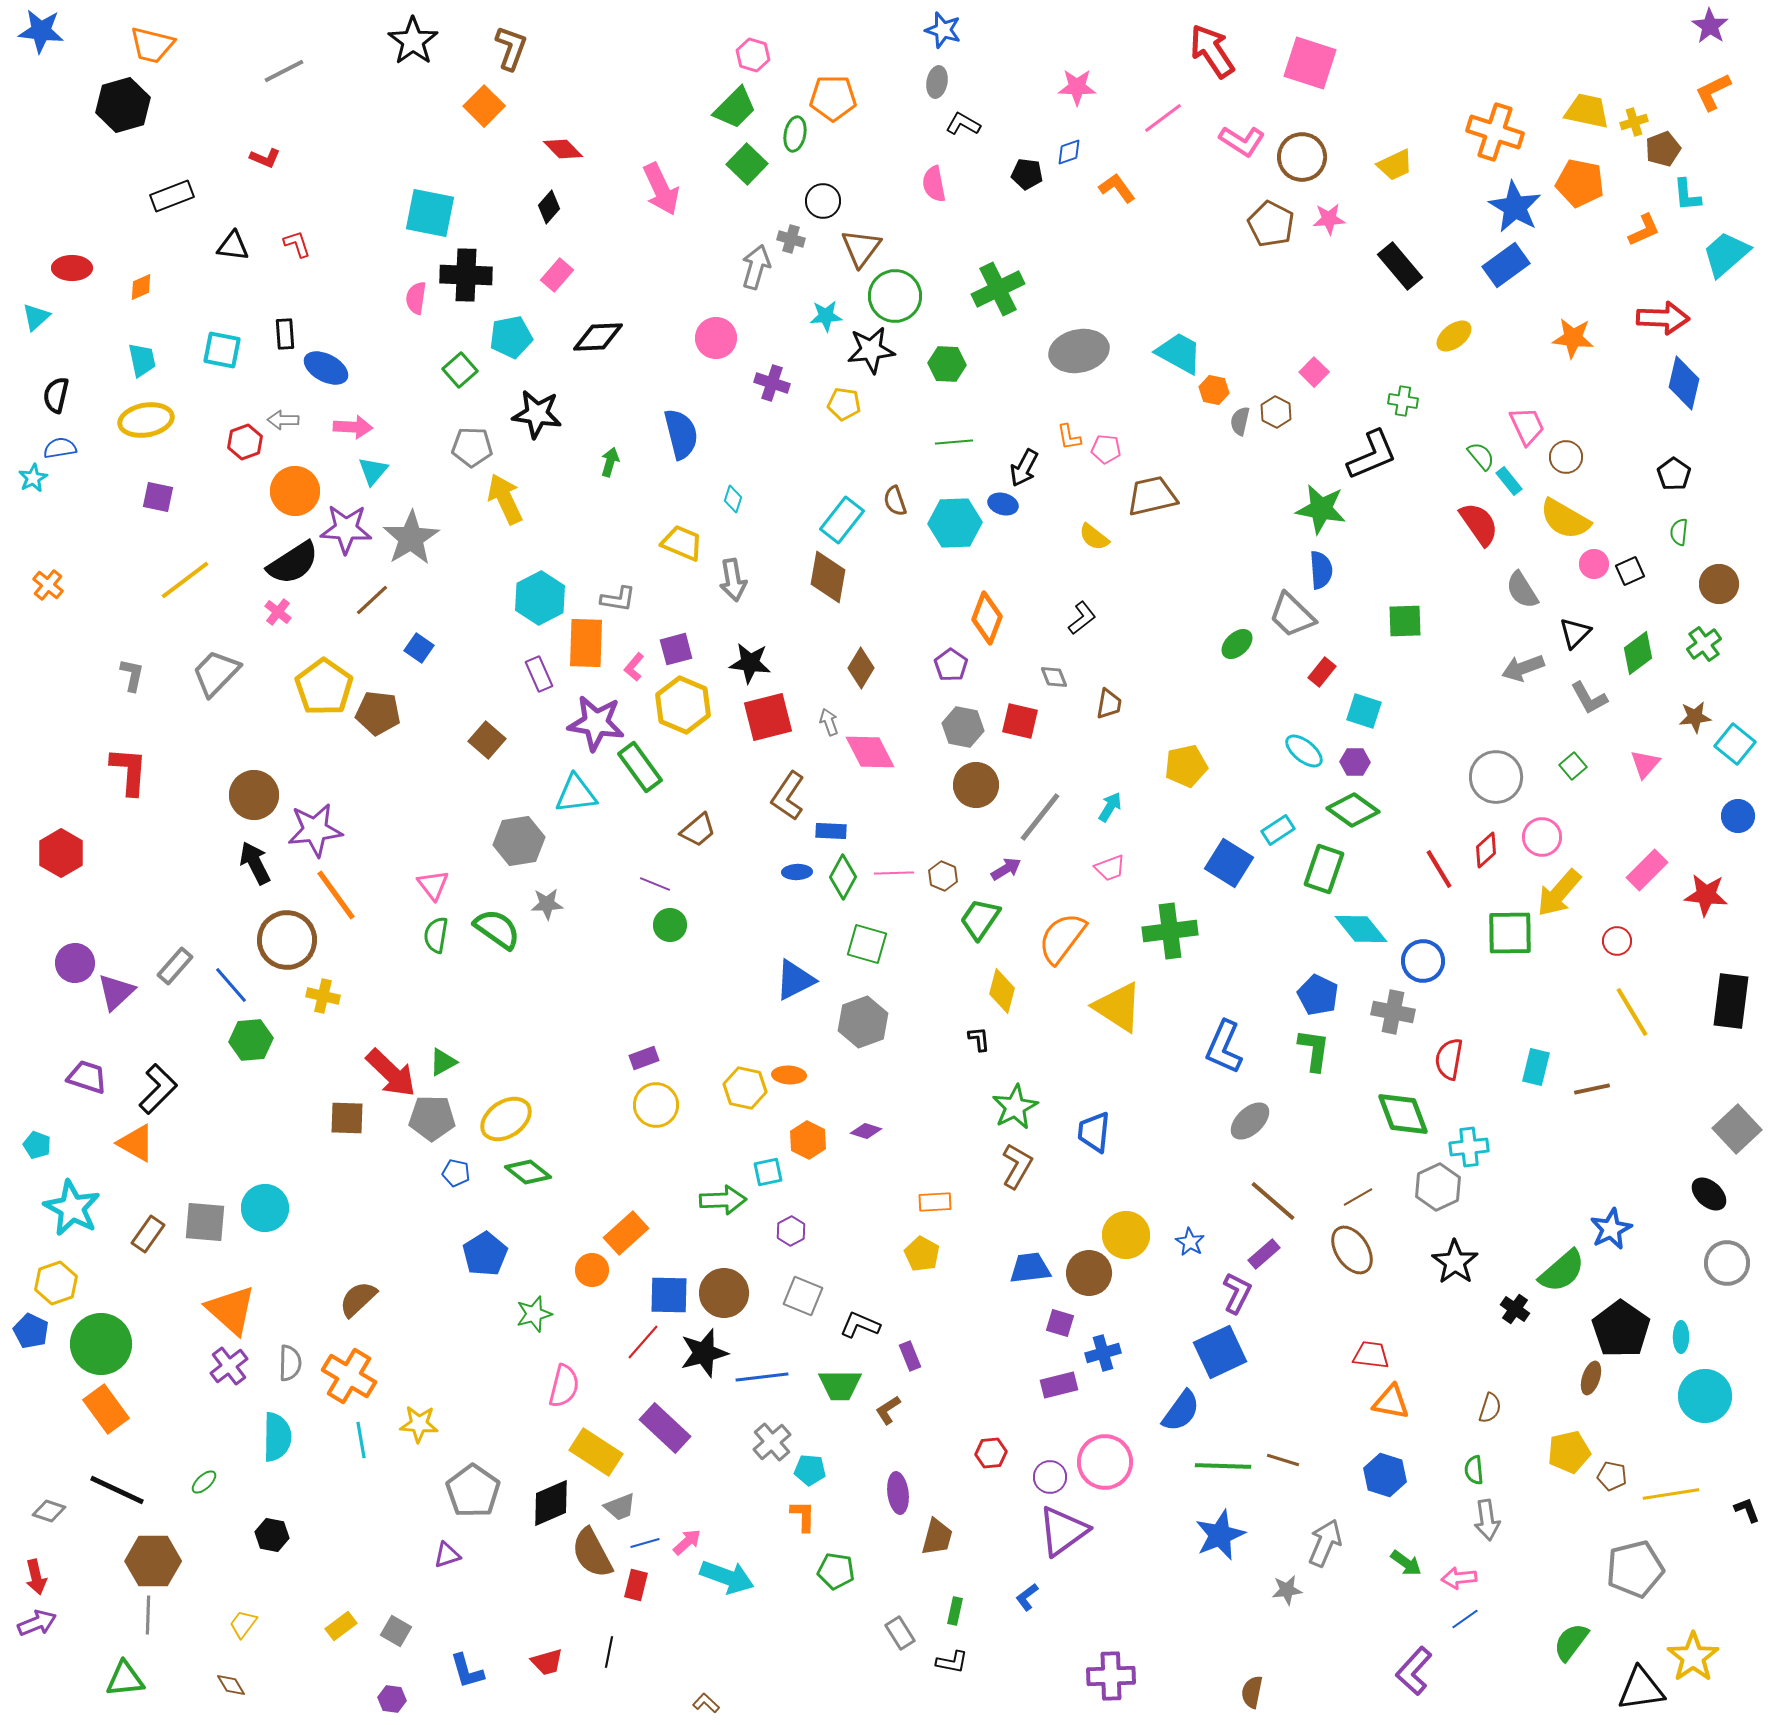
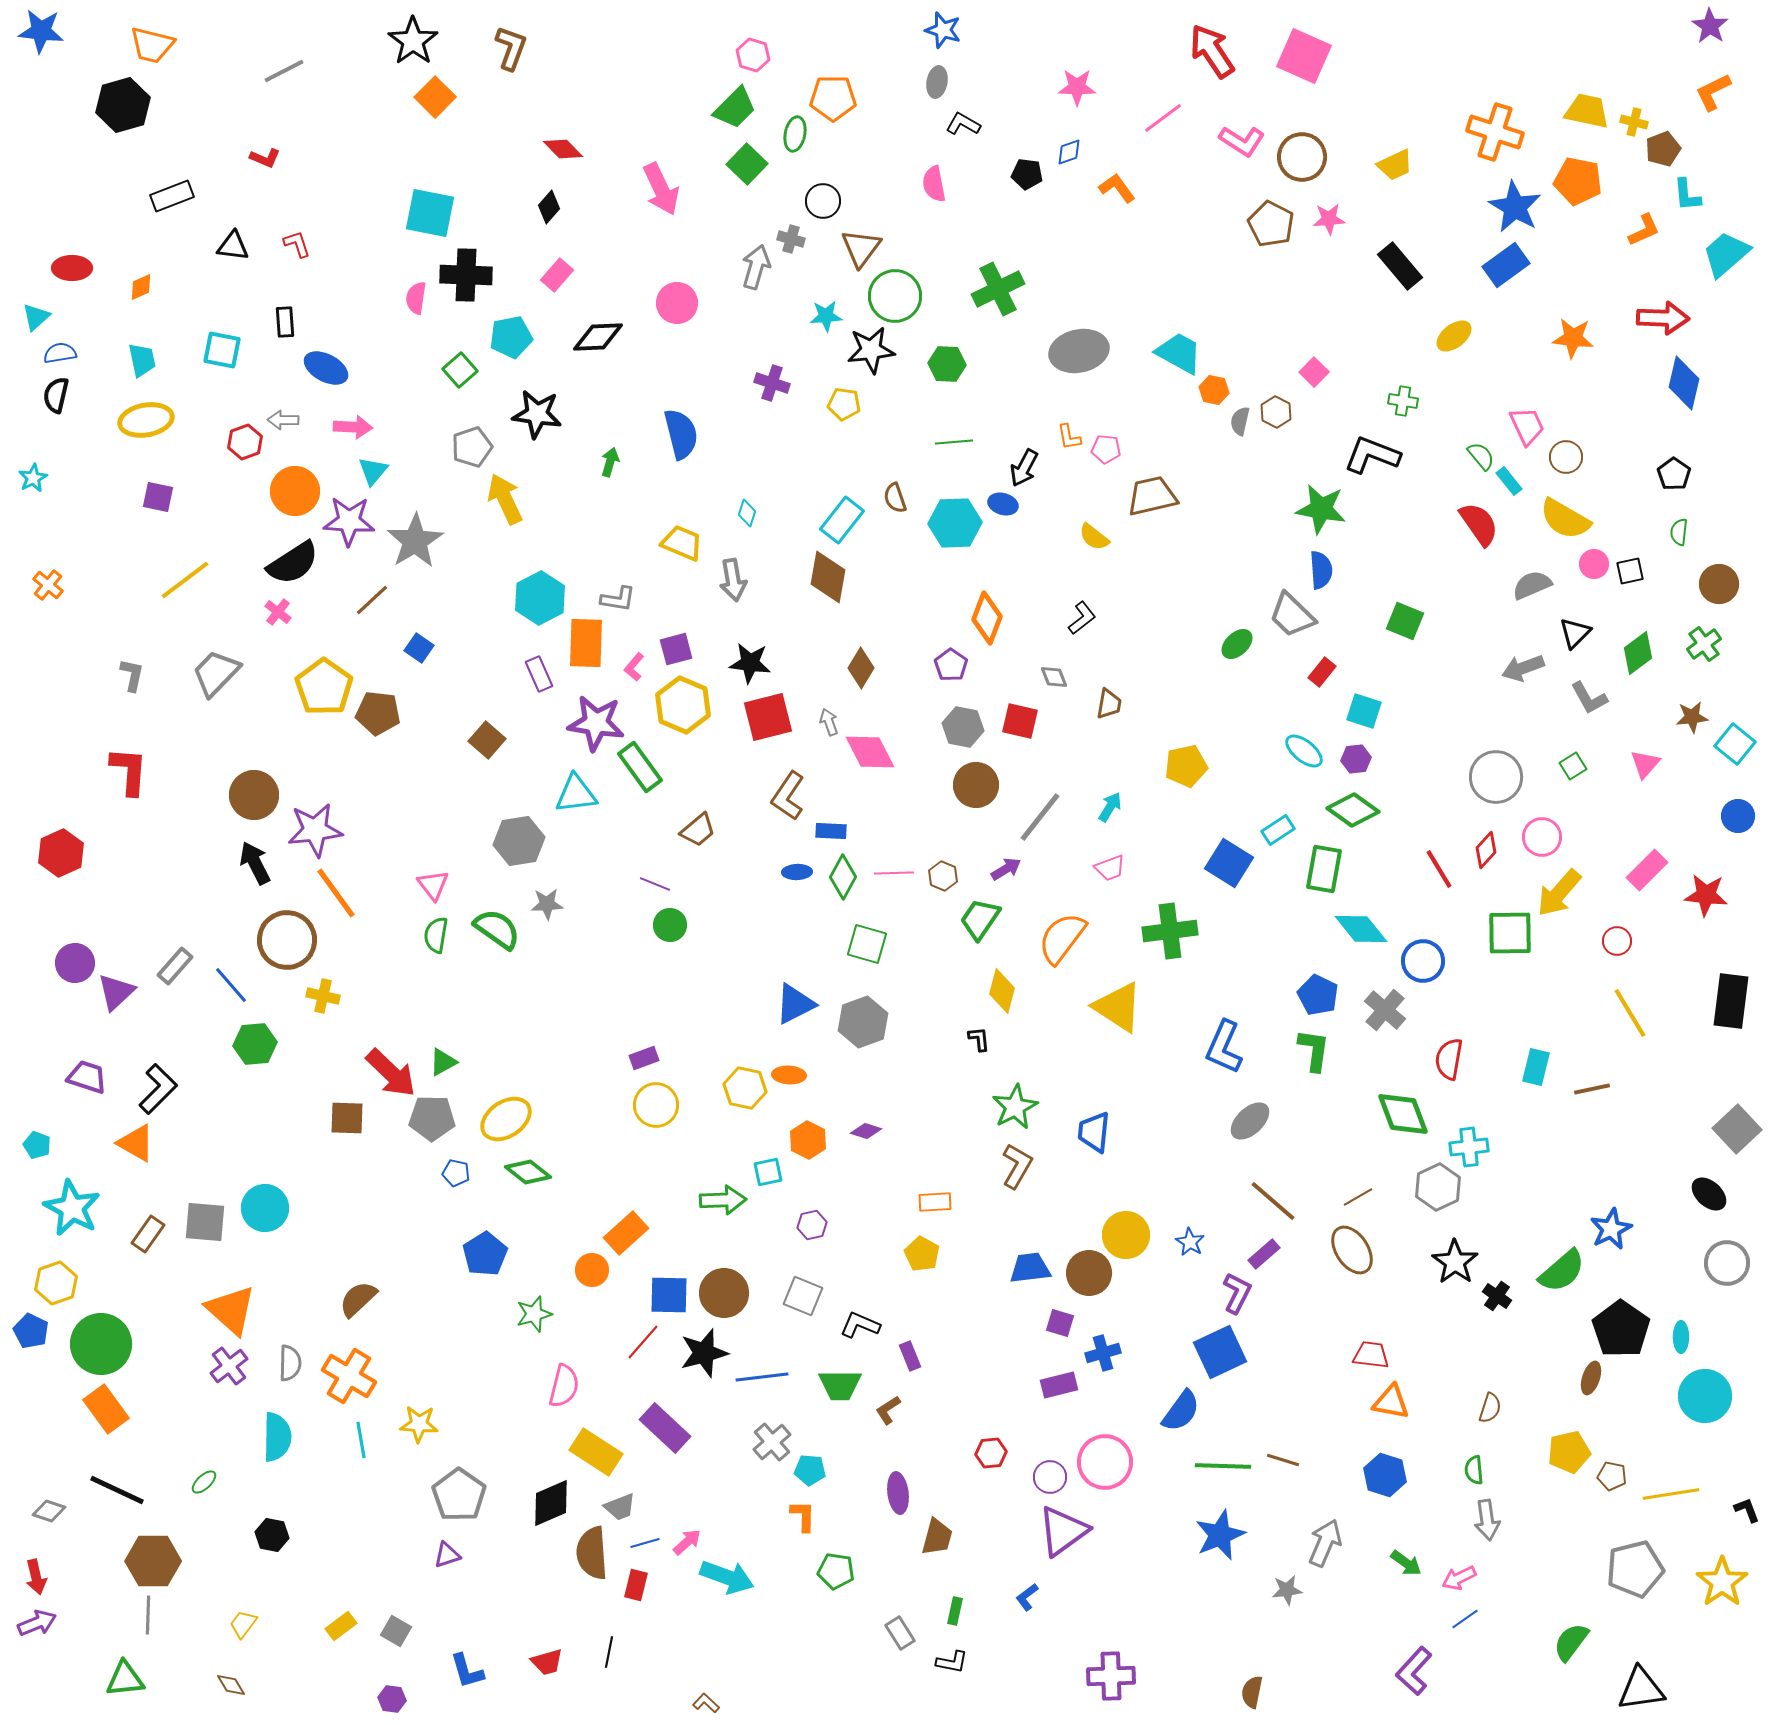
pink square at (1310, 63): moved 6 px left, 7 px up; rotated 6 degrees clockwise
orange square at (484, 106): moved 49 px left, 9 px up
yellow cross at (1634, 122): rotated 32 degrees clockwise
orange pentagon at (1580, 183): moved 2 px left, 2 px up
black rectangle at (285, 334): moved 12 px up
pink circle at (716, 338): moved 39 px left, 35 px up
gray pentagon at (472, 447): rotated 21 degrees counterclockwise
blue semicircle at (60, 448): moved 95 px up
black L-shape at (1372, 455): rotated 136 degrees counterclockwise
cyan diamond at (733, 499): moved 14 px right, 14 px down
brown semicircle at (895, 501): moved 3 px up
purple star at (346, 529): moved 3 px right, 8 px up
gray star at (411, 538): moved 4 px right, 3 px down
black square at (1630, 571): rotated 12 degrees clockwise
gray semicircle at (1522, 590): moved 10 px right, 5 px up; rotated 99 degrees clockwise
green square at (1405, 621): rotated 24 degrees clockwise
brown star at (1695, 717): moved 3 px left
purple hexagon at (1355, 762): moved 1 px right, 3 px up; rotated 8 degrees counterclockwise
green square at (1573, 766): rotated 8 degrees clockwise
red diamond at (1486, 850): rotated 6 degrees counterclockwise
red hexagon at (61, 853): rotated 6 degrees clockwise
green rectangle at (1324, 869): rotated 9 degrees counterclockwise
orange line at (336, 895): moved 2 px up
blue triangle at (795, 980): moved 24 px down
gray cross at (1393, 1012): moved 8 px left, 2 px up; rotated 30 degrees clockwise
yellow line at (1632, 1012): moved 2 px left, 1 px down
green hexagon at (251, 1040): moved 4 px right, 4 px down
purple hexagon at (791, 1231): moved 21 px right, 6 px up; rotated 16 degrees clockwise
black cross at (1515, 1309): moved 18 px left, 13 px up
gray pentagon at (473, 1491): moved 14 px left, 4 px down
brown semicircle at (592, 1553): rotated 24 degrees clockwise
pink arrow at (1459, 1578): rotated 20 degrees counterclockwise
yellow star at (1693, 1657): moved 29 px right, 75 px up
